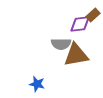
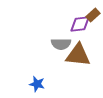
brown triangle: moved 2 px right; rotated 16 degrees clockwise
